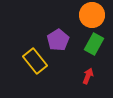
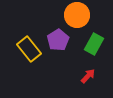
orange circle: moved 15 px left
yellow rectangle: moved 6 px left, 12 px up
red arrow: rotated 21 degrees clockwise
